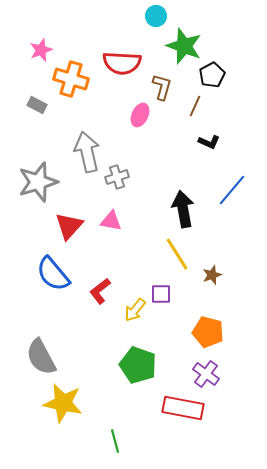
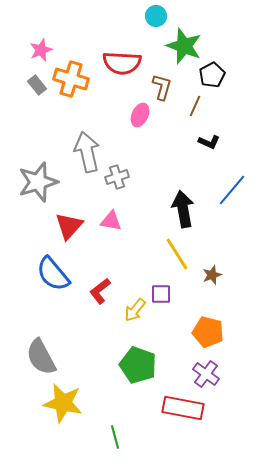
gray rectangle: moved 20 px up; rotated 24 degrees clockwise
green line: moved 4 px up
